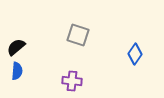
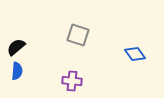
blue diamond: rotated 70 degrees counterclockwise
